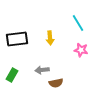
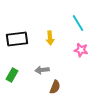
brown semicircle: moved 1 px left, 4 px down; rotated 56 degrees counterclockwise
